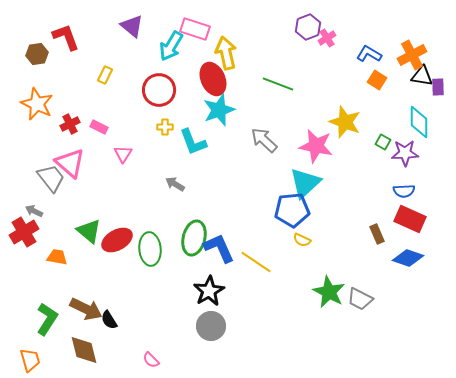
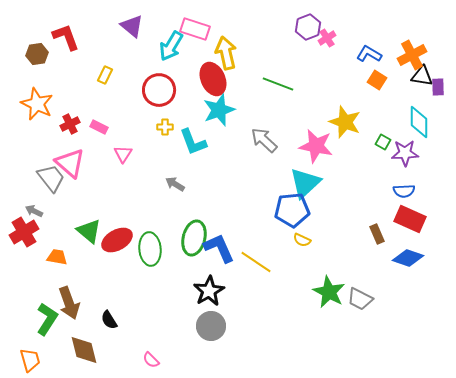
brown arrow at (86, 309): moved 17 px left, 6 px up; rotated 44 degrees clockwise
